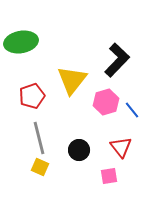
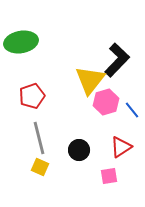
yellow triangle: moved 18 px right
red triangle: rotated 35 degrees clockwise
